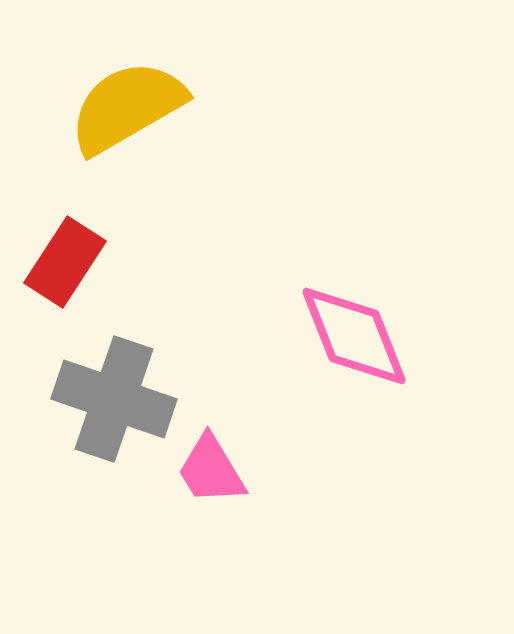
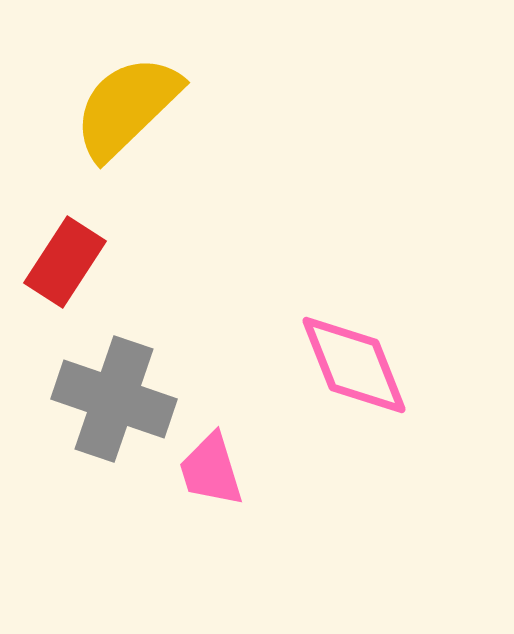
yellow semicircle: rotated 14 degrees counterclockwise
pink diamond: moved 29 px down
pink trapezoid: rotated 14 degrees clockwise
